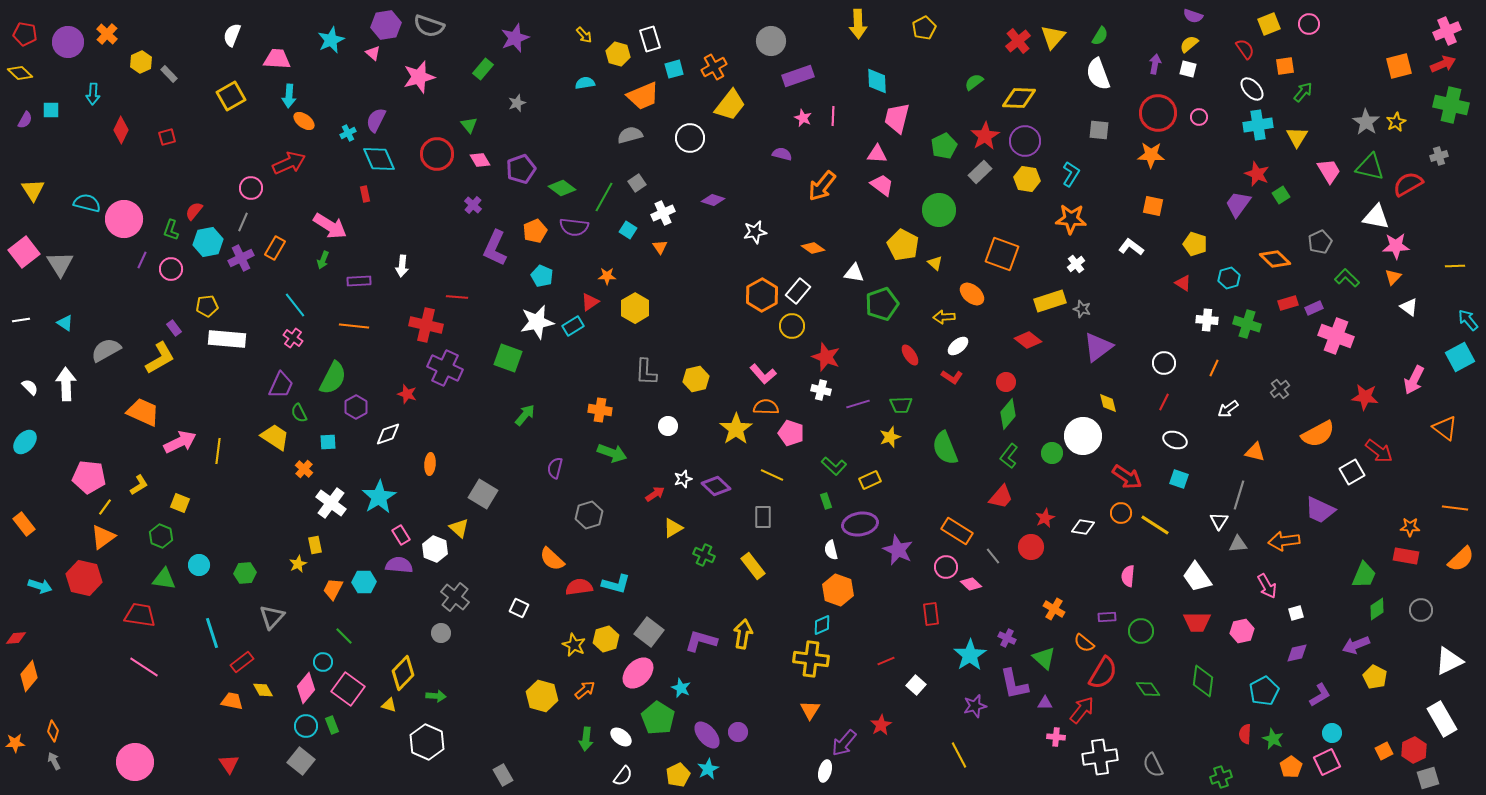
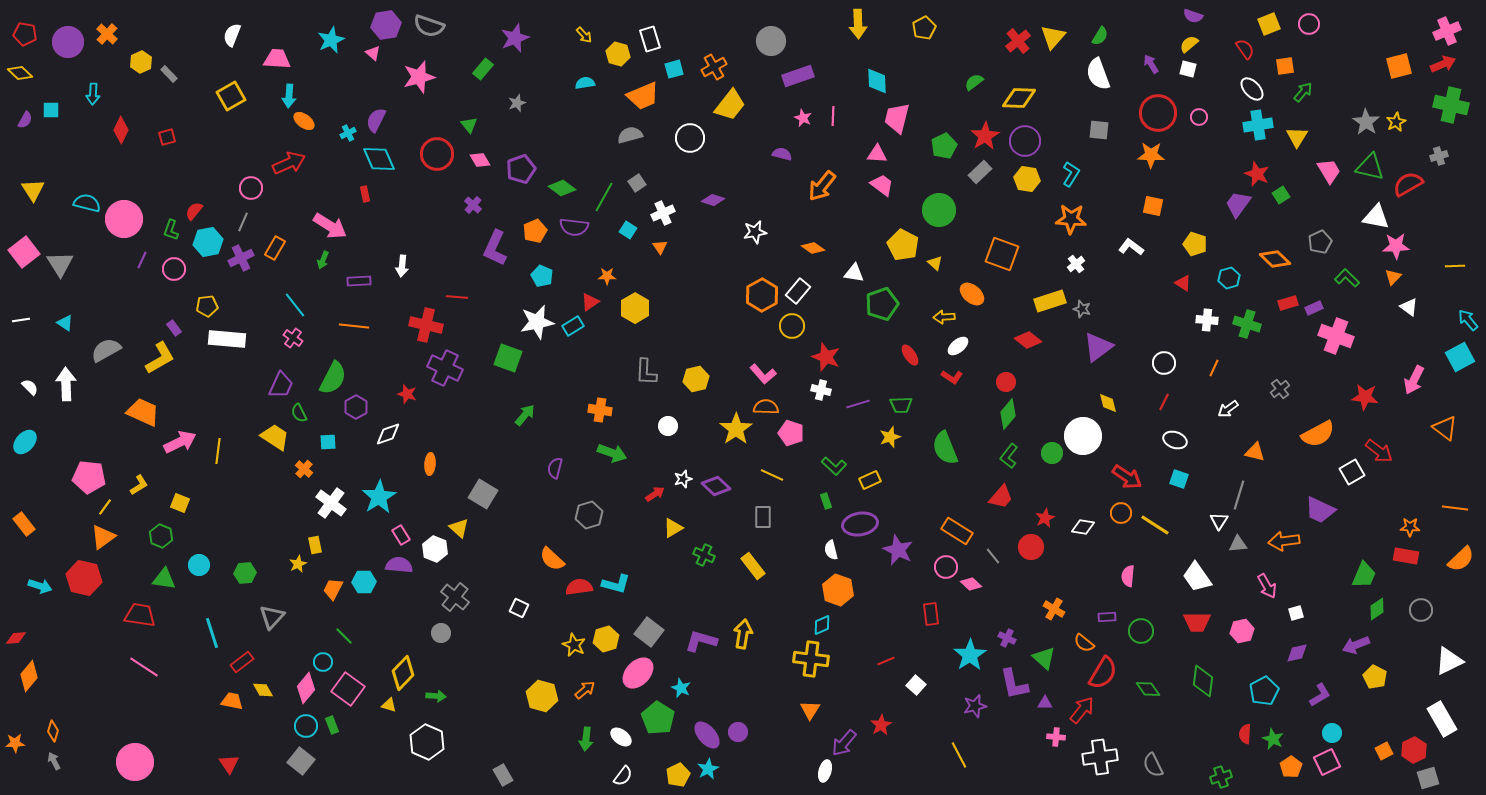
purple arrow at (1155, 64): moved 4 px left; rotated 42 degrees counterclockwise
pink circle at (171, 269): moved 3 px right
